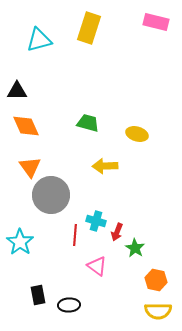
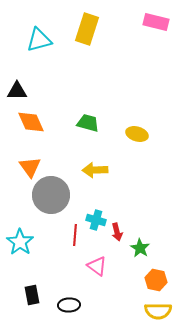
yellow rectangle: moved 2 px left, 1 px down
orange diamond: moved 5 px right, 4 px up
yellow arrow: moved 10 px left, 4 px down
cyan cross: moved 1 px up
red arrow: rotated 36 degrees counterclockwise
green star: moved 5 px right
black rectangle: moved 6 px left
